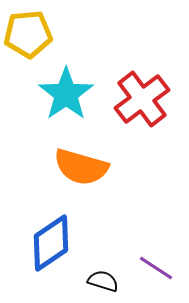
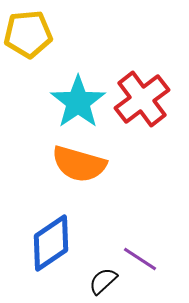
cyan star: moved 12 px right, 8 px down
orange semicircle: moved 2 px left, 3 px up
purple line: moved 16 px left, 9 px up
black semicircle: rotated 60 degrees counterclockwise
